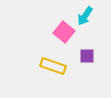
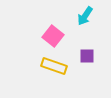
pink square: moved 11 px left, 4 px down
yellow rectangle: moved 1 px right
